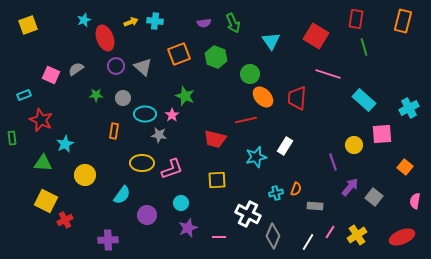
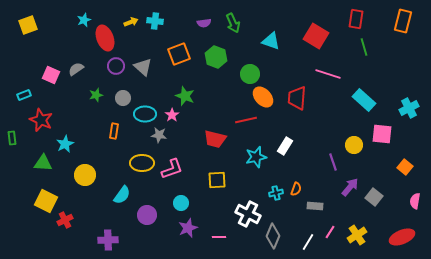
cyan triangle at (271, 41): rotated 36 degrees counterclockwise
green star at (96, 95): rotated 16 degrees counterclockwise
pink square at (382, 134): rotated 10 degrees clockwise
